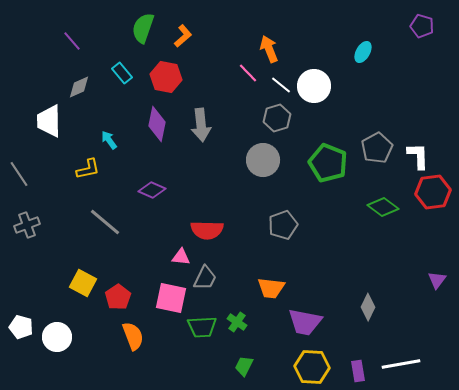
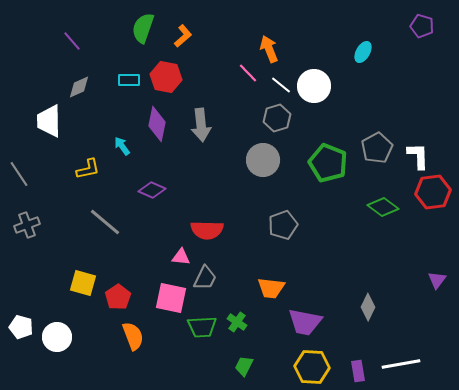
cyan rectangle at (122, 73): moved 7 px right, 7 px down; rotated 50 degrees counterclockwise
cyan arrow at (109, 140): moved 13 px right, 6 px down
yellow square at (83, 283): rotated 12 degrees counterclockwise
